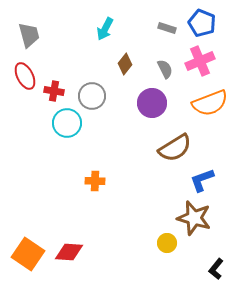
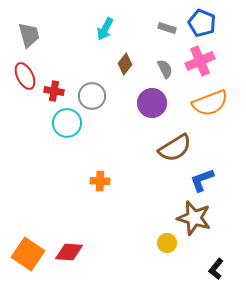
orange cross: moved 5 px right
